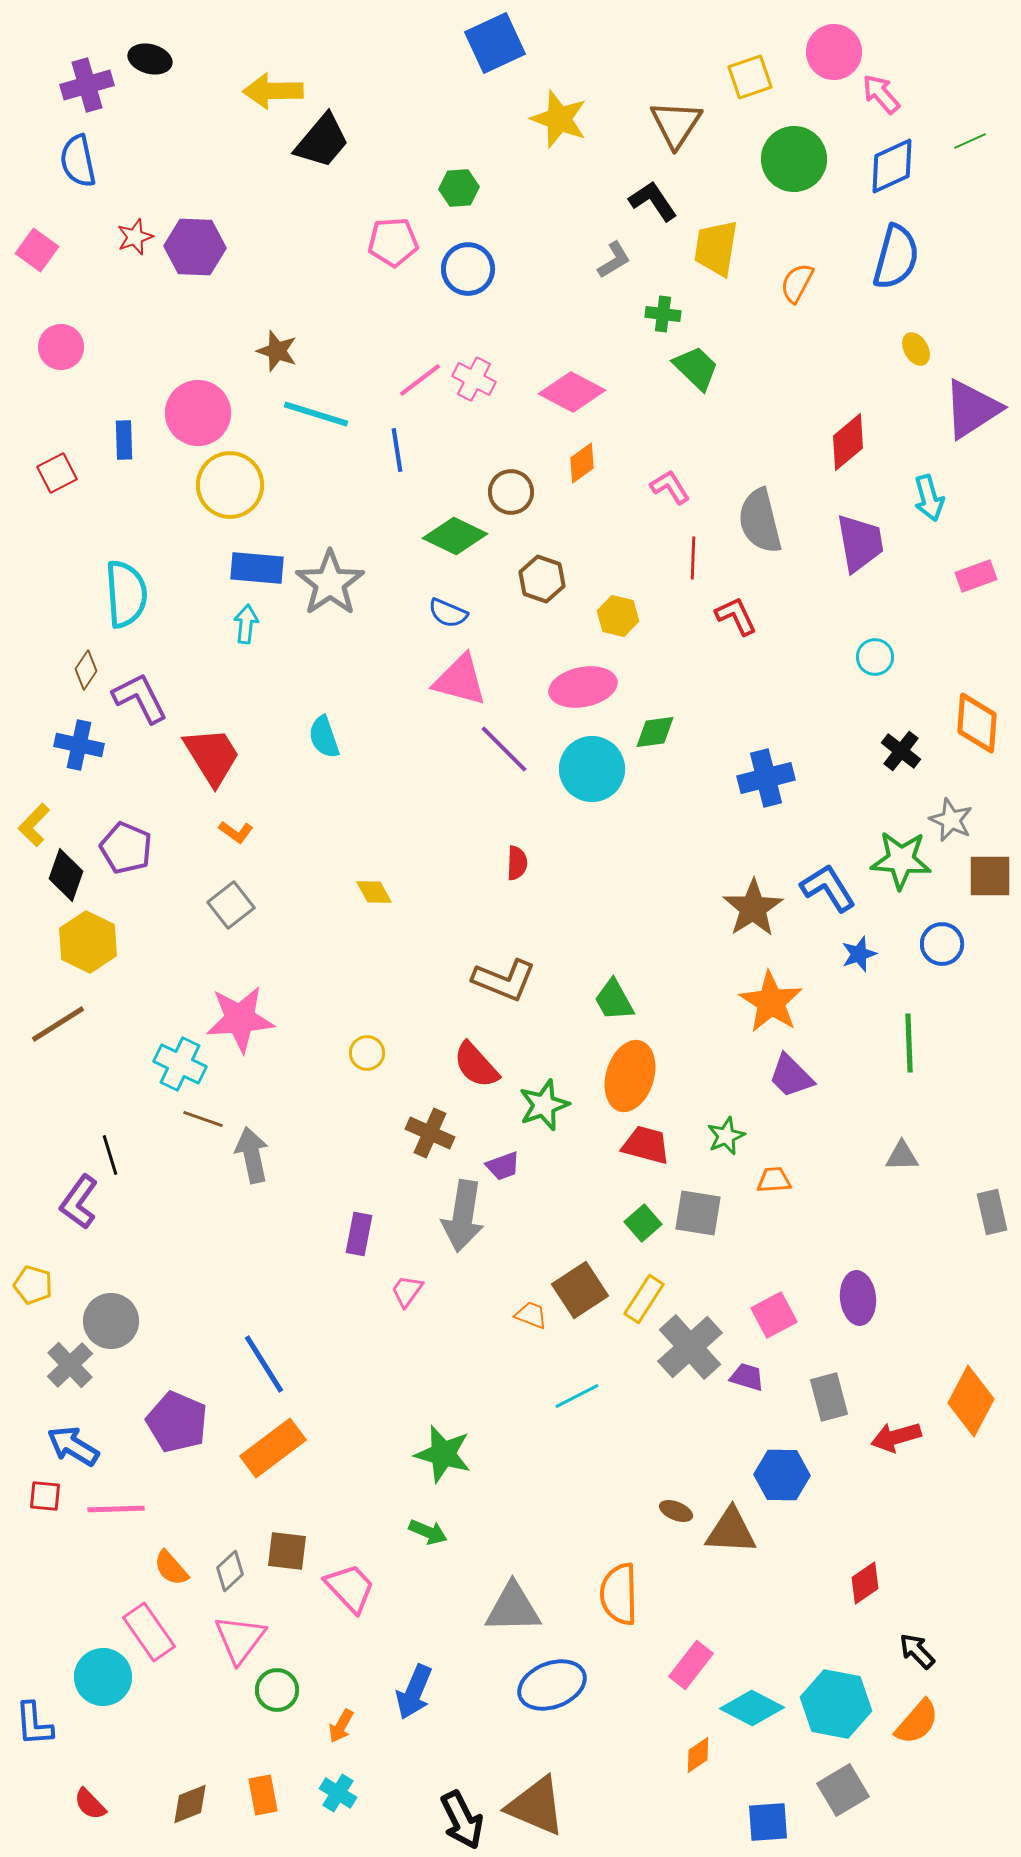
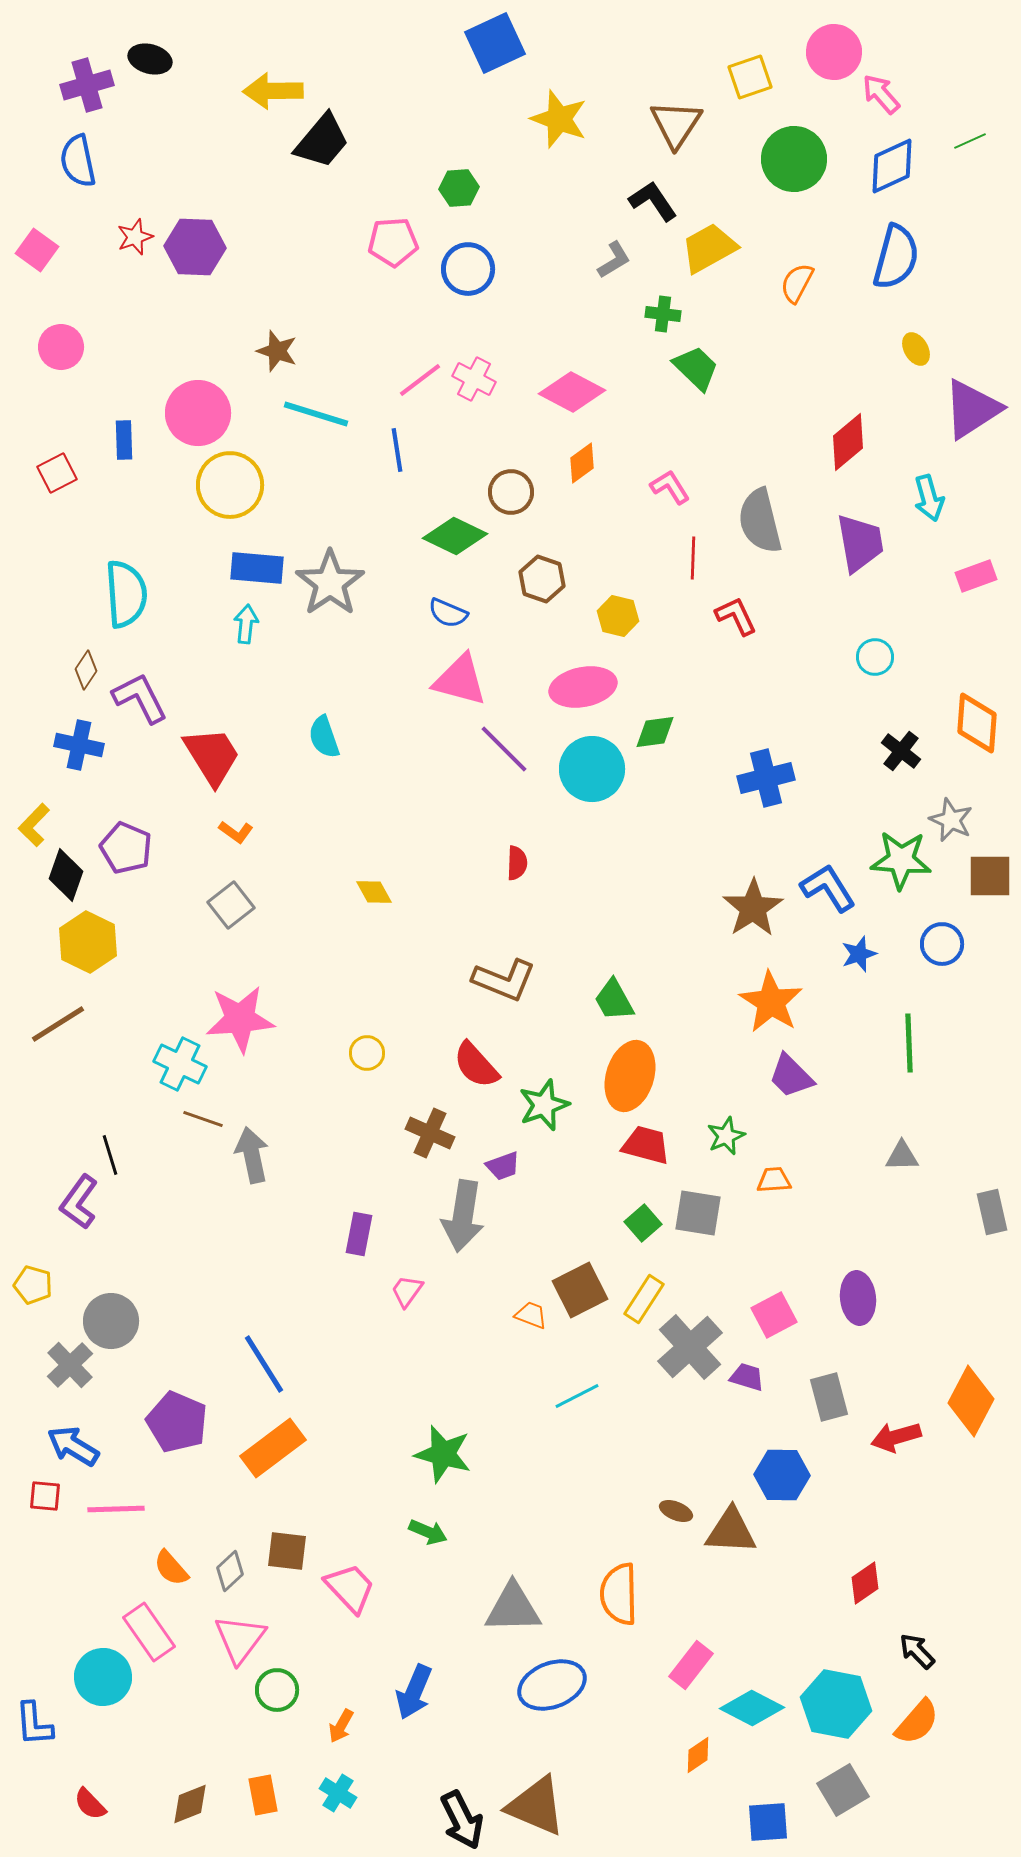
yellow trapezoid at (716, 248): moved 7 px left; rotated 52 degrees clockwise
brown square at (580, 1290): rotated 6 degrees clockwise
